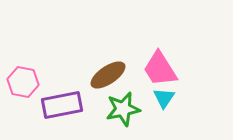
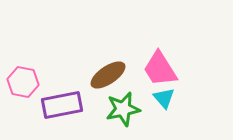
cyan triangle: rotated 15 degrees counterclockwise
